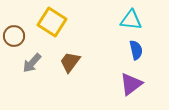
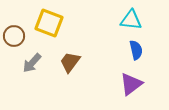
yellow square: moved 3 px left, 1 px down; rotated 12 degrees counterclockwise
